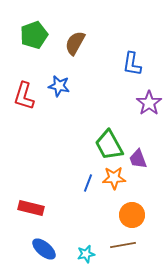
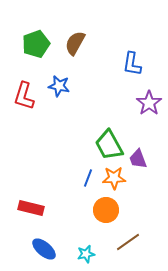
green pentagon: moved 2 px right, 9 px down
blue line: moved 5 px up
orange circle: moved 26 px left, 5 px up
brown line: moved 5 px right, 3 px up; rotated 25 degrees counterclockwise
